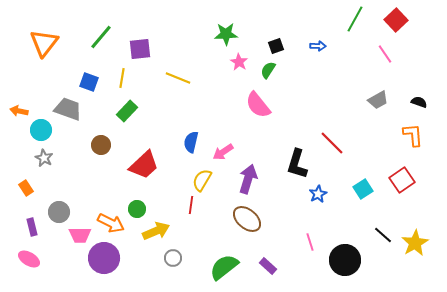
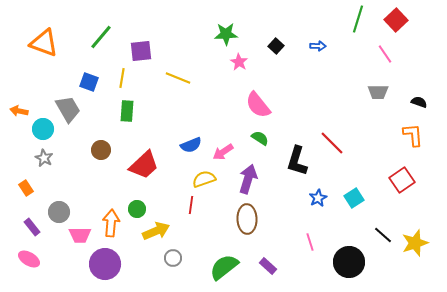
green line at (355, 19): moved 3 px right; rotated 12 degrees counterclockwise
orange triangle at (44, 43): rotated 48 degrees counterclockwise
black square at (276, 46): rotated 28 degrees counterclockwise
purple square at (140, 49): moved 1 px right, 2 px down
green semicircle at (268, 70): moved 8 px left, 68 px down; rotated 90 degrees clockwise
gray trapezoid at (378, 100): moved 8 px up; rotated 30 degrees clockwise
gray trapezoid at (68, 109): rotated 40 degrees clockwise
green rectangle at (127, 111): rotated 40 degrees counterclockwise
cyan circle at (41, 130): moved 2 px right, 1 px up
blue semicircle at (191, 142): moved 3 px down; rotated 125 degrees counterclockwise
brown circle at (101, 145): moved 5 px down
black L-shape at (297, 164): moved 3 px up
yellow semicircle at (202, 180): moved 2 px right, 1 px up; rotated 40 degrees clockwise
cyan square at (363, 189): moved 9 px left, 9 px down
blue star at (318, 194): moved 4 px down
brown ellipse at (247, 219): rotated 48 degrees clockwise
orange arrow at (111, 223): rotated 112 degrees counterclockwise
purple rectangle at (32, 227): rotated 24 degrees counterclockwise
yellow star at (415, 243): rotated 12 degrees clockwise
purple circle at (104, 258): moved 1 px right, 6 px down
black circle at (345, 260): moved 4 px right, 2 px down
